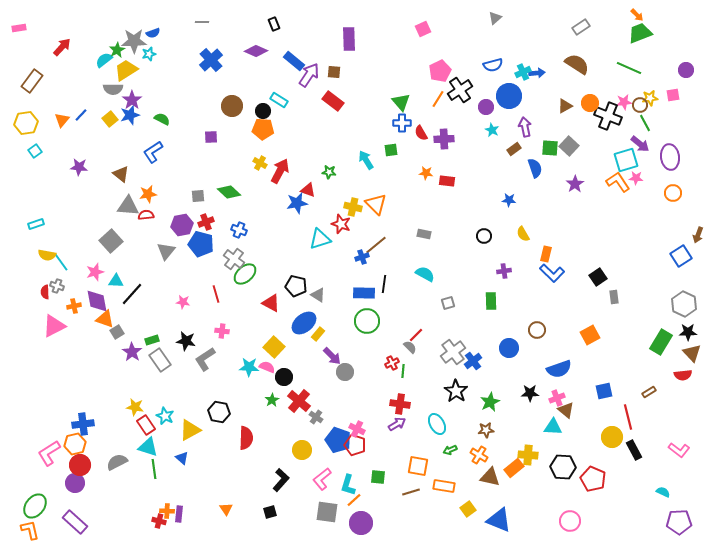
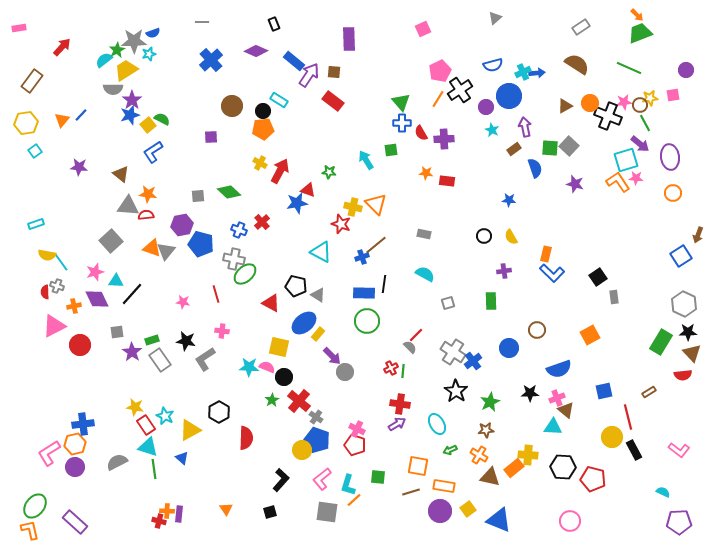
yellow square at (110, 119): moved 38 px right, 6 px down
orange pentagon at (263, 129): rotated 10 degrees counterclockwise
purple star at (575, 184): rotated 24 degrees counterclockwise
orange star at (148, 194): rotated 18 degrees clockwise
red cross at (206, 222): moved 56 px right; rotated 21 degrees counterclockwise
yellow semicircle at (523, 234): moved 12 px left, 3 px down
cyan triangle at (320, 239): moved 1 px right, 13 px down; rotated 45 degrees clockwise
gray cross at (234, 259): rotated 25 degrees counterclockwise
purple diamond at (97, 301): moved 2 px up; rotated 15 degrees counterclockwise
orange triangle at (105, 319): moved 47 px right, 71 px up
gray square at (117, 332): rotated 24 degrees clockwise
yellow square at (274, 347): moved 5 px right; rotated 30 degrees counterclockwise
gray cross at (453, 352): rotated 20 degrees counterclockwise
red cross at (392, 363): moved 1 px left, 5 px down
black hexagon at (219, 412): rotated 20 degrees clockwise
blue pentagon at (338, 440): moved 21 px left
red circle at (80, 465): moved 120 px up
red pentagon at (593, 479): rotated 10 degrees counterclockwise
purple circle at (75, 483): moved 16 px up
purple circle at (361, 523): moved 79 px right, 12 px up
